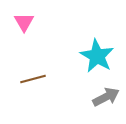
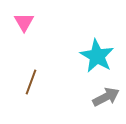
brown line: moved 2 px left, 3 px down; rotated 55 degrees counterclockwise
